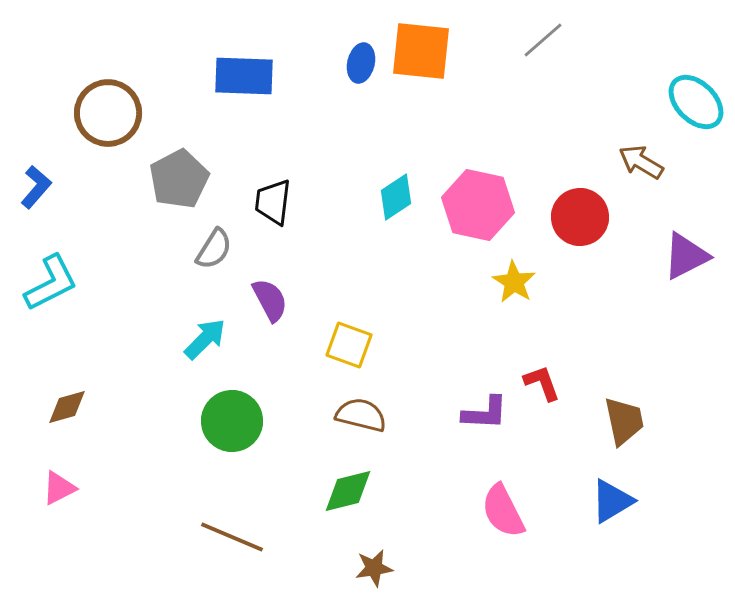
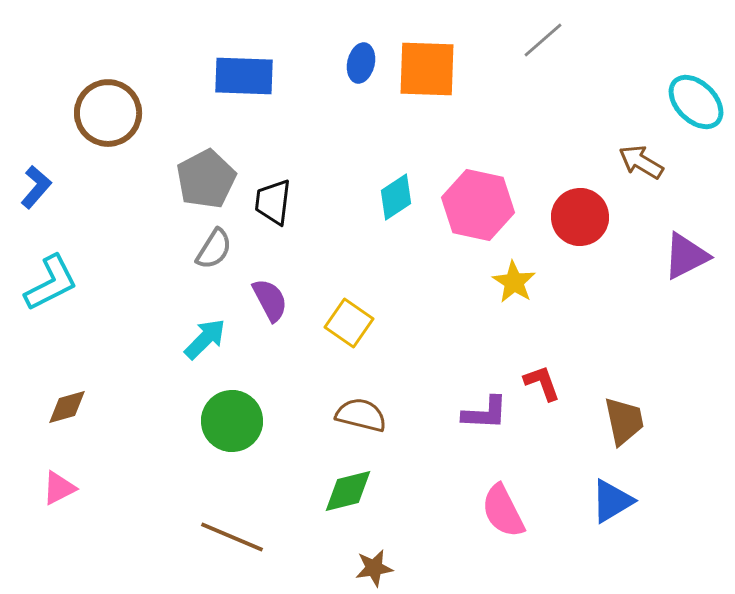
orange square: moved 6 px right, 18 px down; rotated 4 degrees counterclockwise
gray pentagon: moved 27 px right
yellow square: moved 22 px up; rotated 15 degrees clockwise
